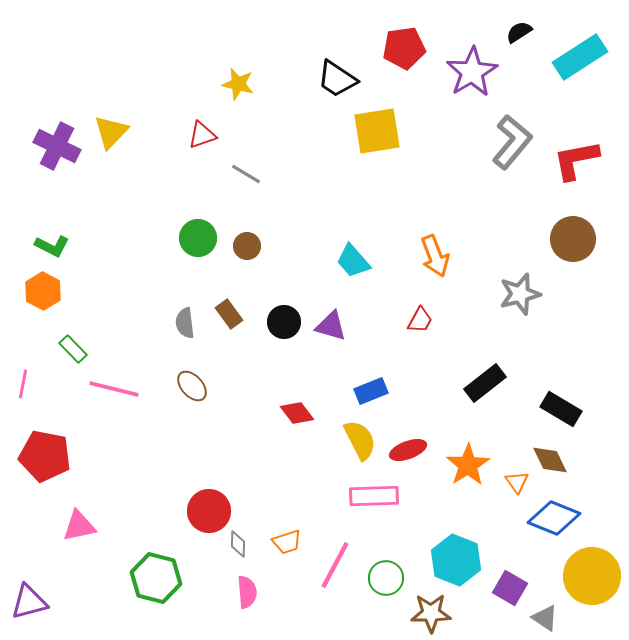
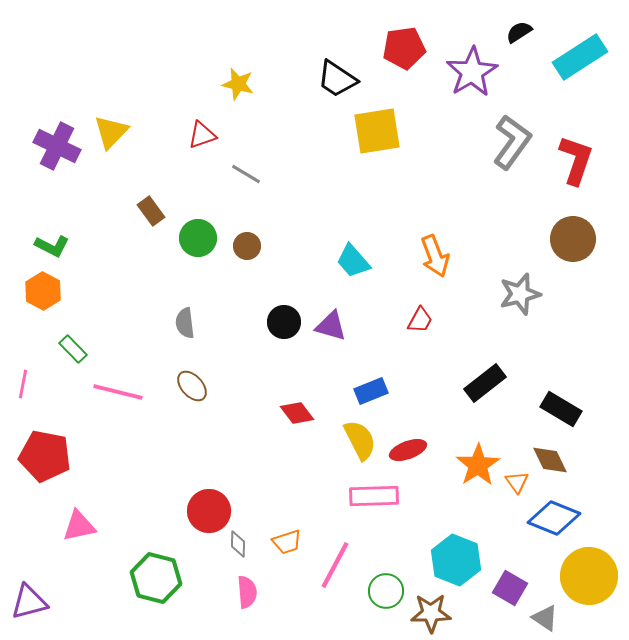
gray L-shape at (512, 142): rotated 4 degrees counterclockwise
red L-shape at (576, 160): rotated 120 degrees clockwise
brown rectangle at (229, 314): moved 78 px left, 103 px up
pink line at (114, 389): moved 4 px right, 3 px down
orange star at (468, 465): moved 10 px right
yellow circle at (592, 576): moved 3 px left
green circle at (386, 578): moved 13 px down
